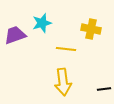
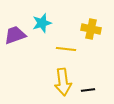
black line: moved 16 px left, 1 px down
